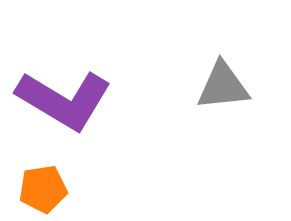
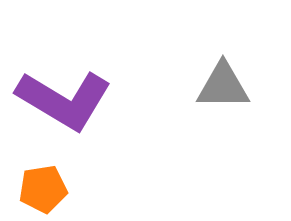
gray triangle: rotated 6 degrees clockwise
